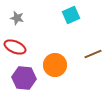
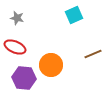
cyan square: moved 3 px right
orange circle: moved 4 px left
